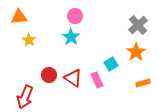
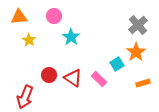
pink circle: moved 21 px left
cyan square: moved 6 px right
pink rectangle: moved 2 px right, 1 px up; rotated 21 degrees counterclockwise
